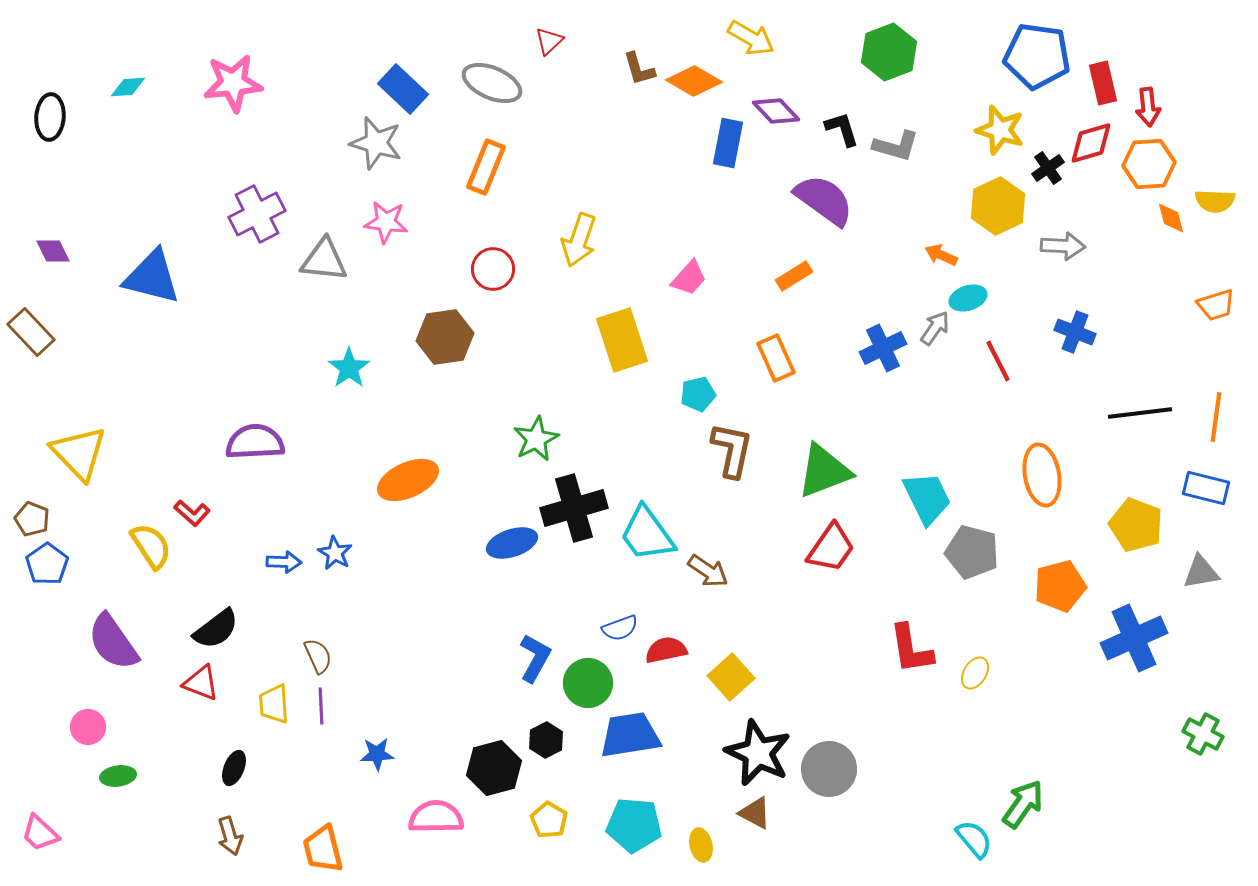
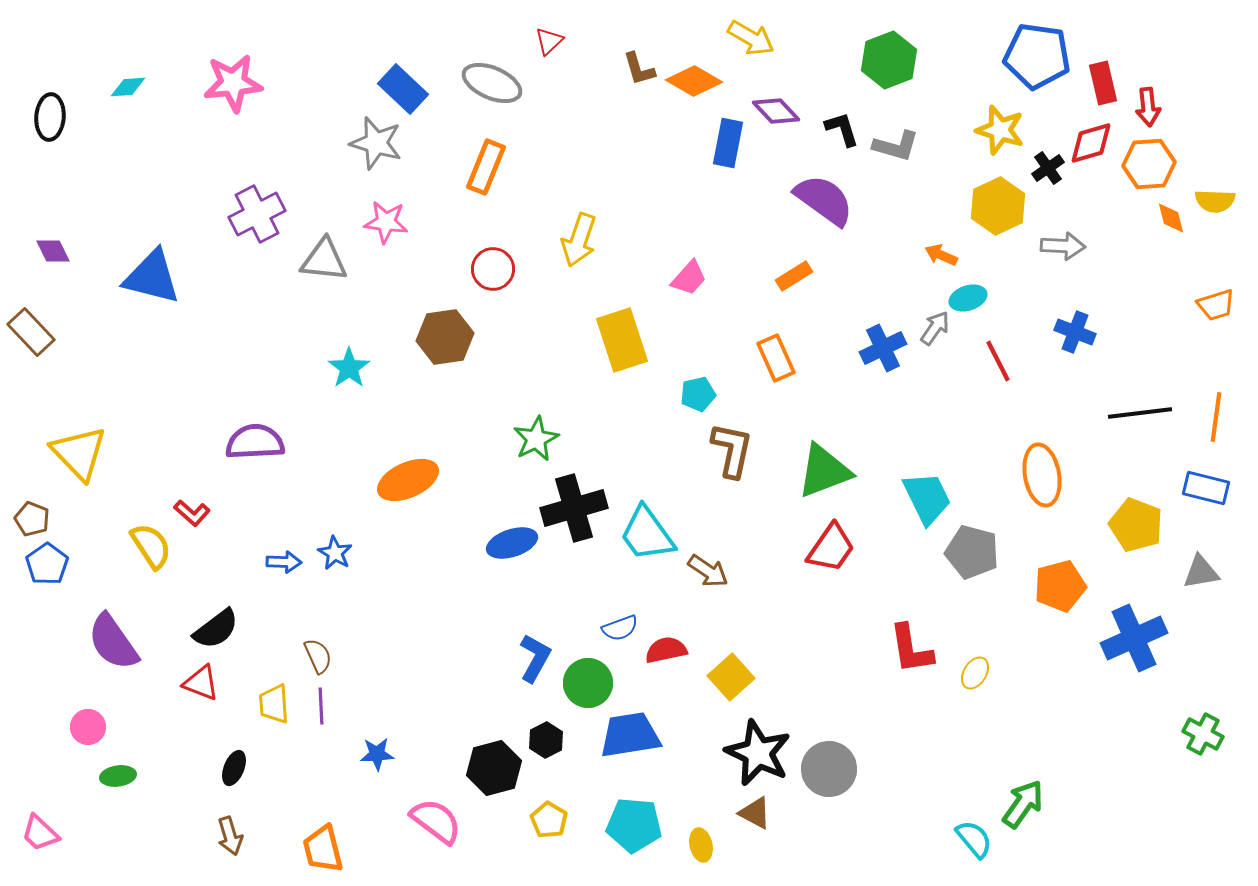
green hexagon at (889, 52): moved 8 px down
pink semicircle at (436, 817): moved 4 px down; rotated 38 degrees clockwise
